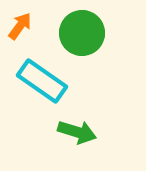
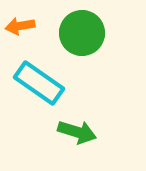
orange arrow: rotated 136 degrees counterclockwise
cyan rectangle: moved 3 px left, 2 px down
